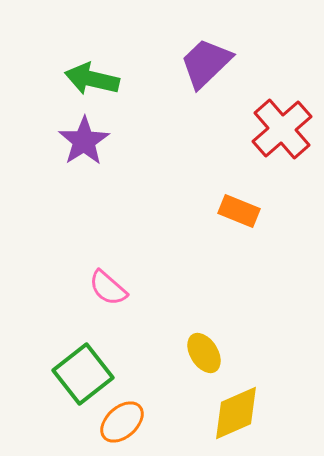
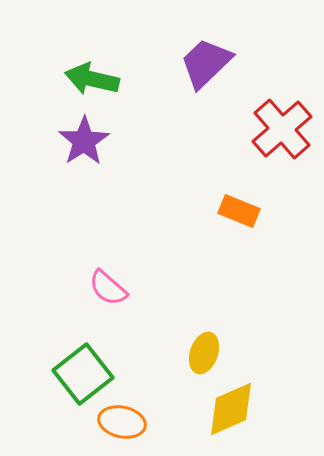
yellow ellipse: rotated 51 degrees clockwise
yellow diamond: moved 5 px left, 4 px up
orange ellipse: rotated 54 degrees clockwise
